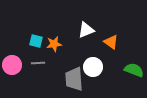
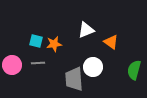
green semicircle: rotated 96 degrees counterclockwise
